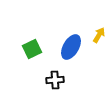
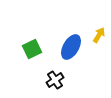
black cross: rotated 30 degrees counterclockwise
